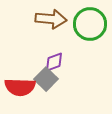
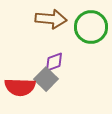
green circle: moved 1 px right, 3 px down
